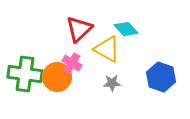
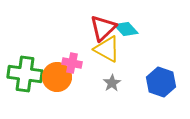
red triangle: moved 24 px right, 1 px up
pink cross: rotated 18 degrees counterclockwise
blue hexagon: moved 5 px down
gray star: rotated 30 degrees counterclockwise
